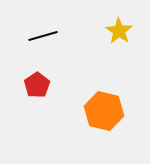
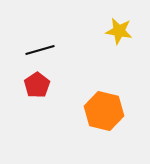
yellow star: rotated 24 degrees counterclockwise
black line: moved 3 px left, 14 px down
